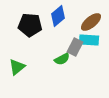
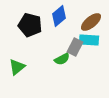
blue diamond: moved 1 px right
black pentagon: rotated 10 degrees clockwise
